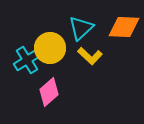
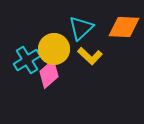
yellow circle: moved 4 px right, 1 px down
pink diamond: moved 18 px up
